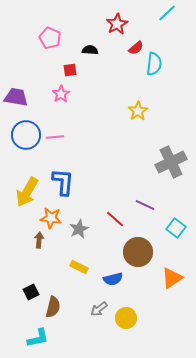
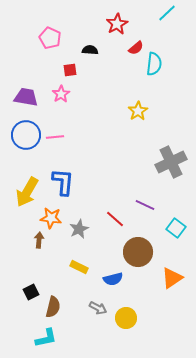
purple trapezoid: moved 10 px right
gray arrow: moved 1 px left, 1 px up; rotated 114 degrees counterclockwise
cyan L-shape: moved 8 px right
